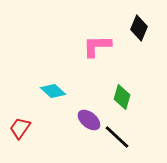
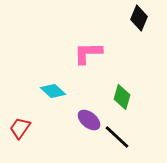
black diamond: moved 10 px up
pink L-shape: moved 9 px left, 7 px down
